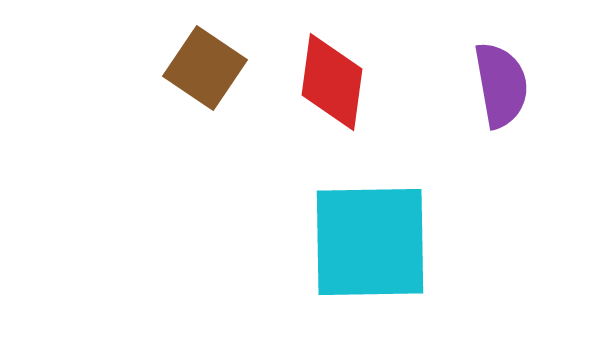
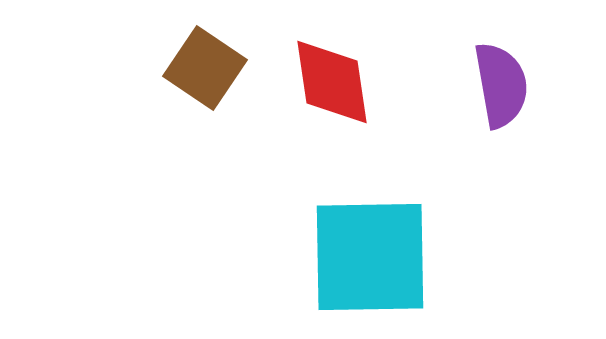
red diamond: rotated 16 degrees counterclockwise
cyan square: moved 15 px down
